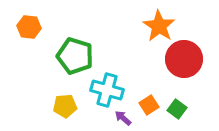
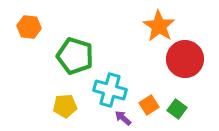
red circle: moved 1 px right
cyan cross: moved 3 px right
